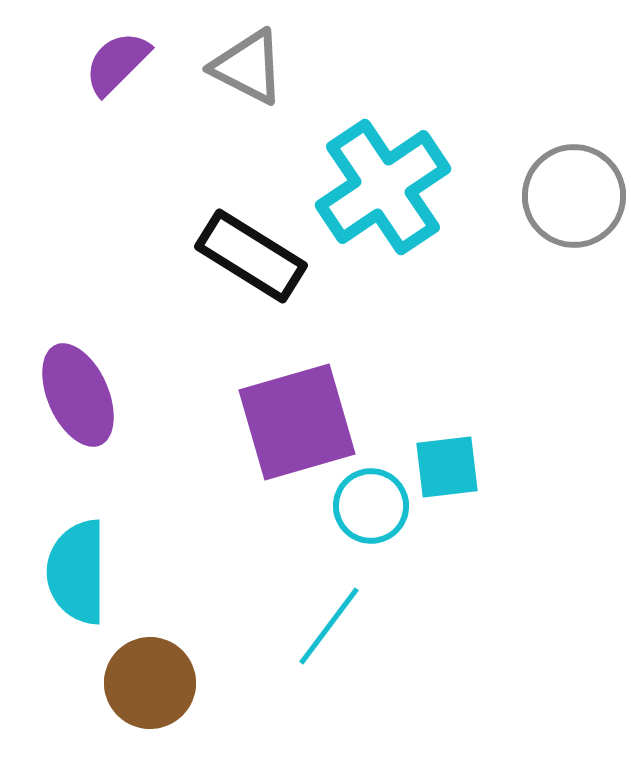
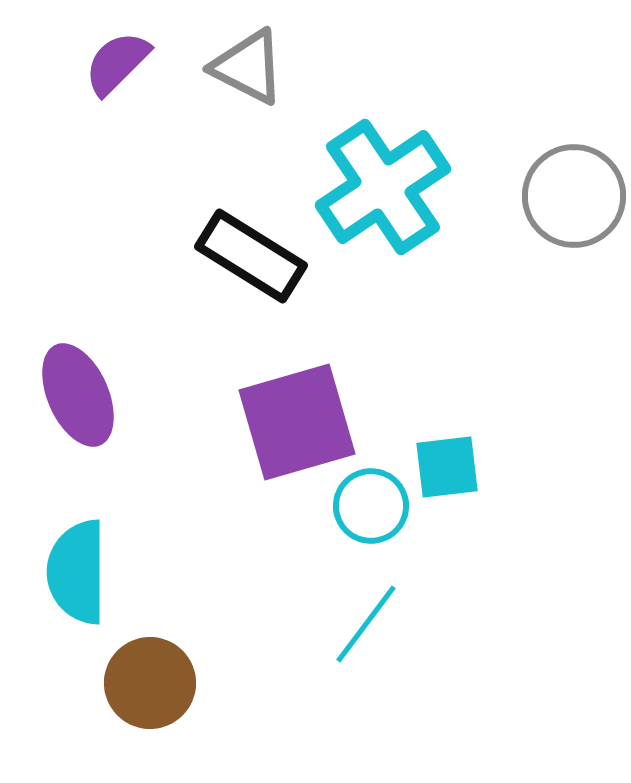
cyan line: moved 37 px right, 2 px up
